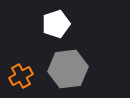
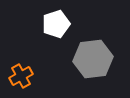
gray hexagon: moved 25 px right, 10 px up
